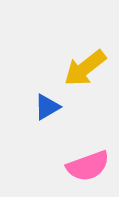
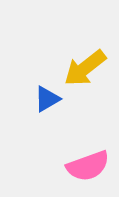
blue triangle: moved 8 px up
